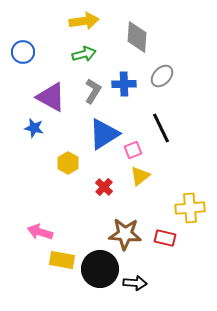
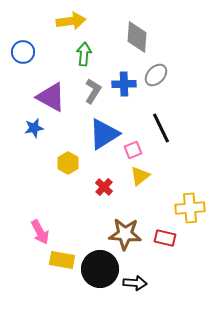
yellow arrow: moved 13 px left
green arrow: rotated 70 degrees counterclockwise
gray ellipse: moved 6 px left, 1 px up
blue star: rotated 24 degrees counterclockwise
pink arrow: rotated 135 degrees counterclockwise
